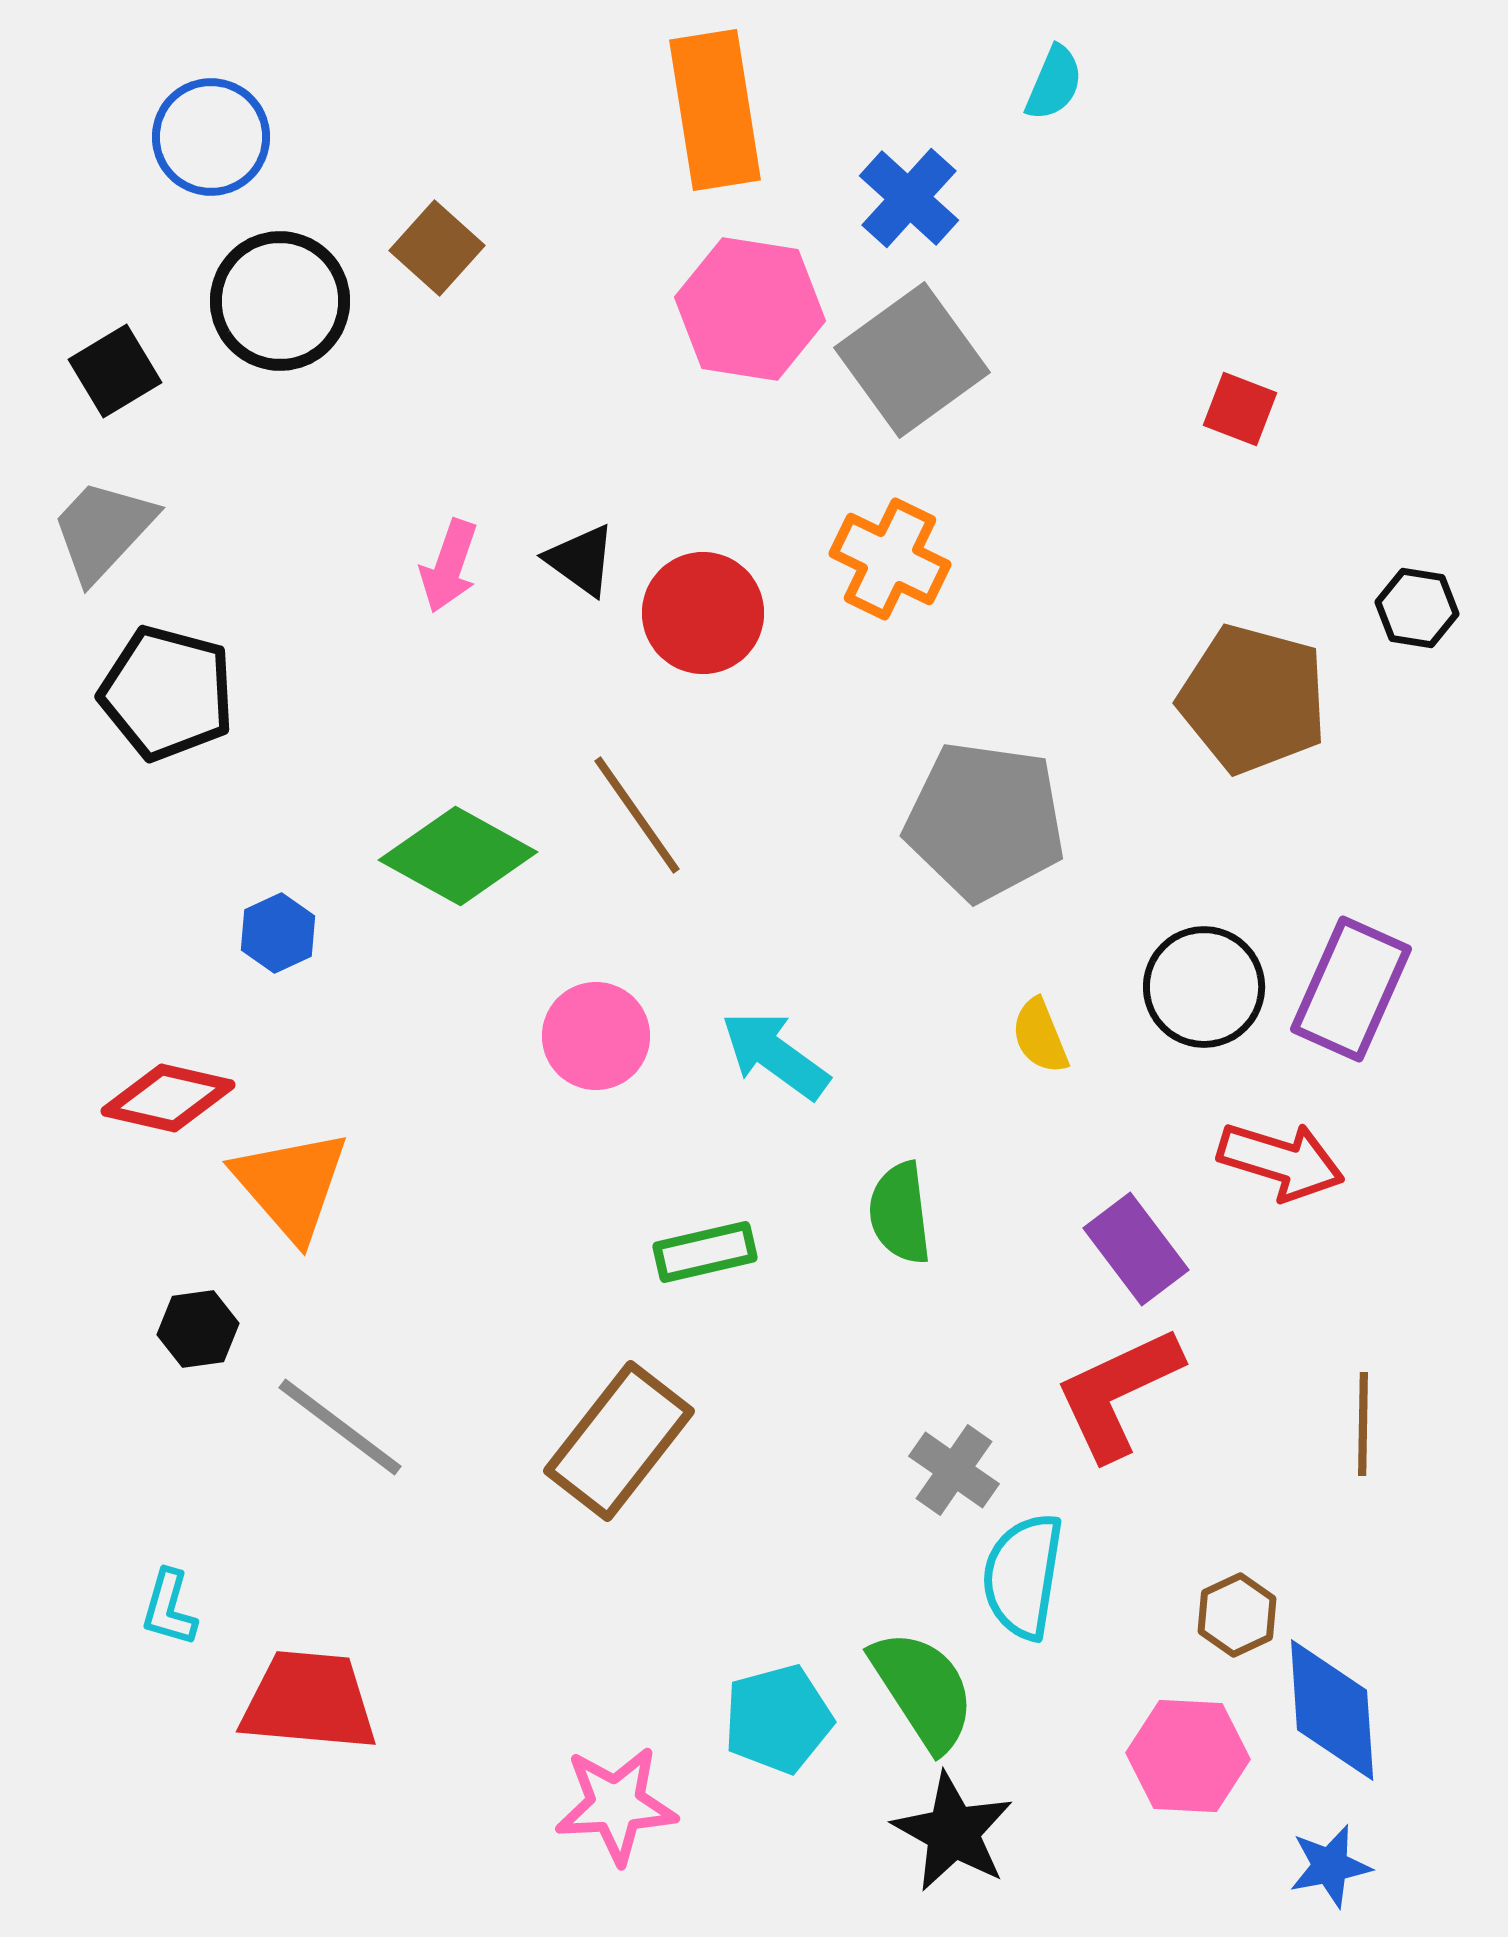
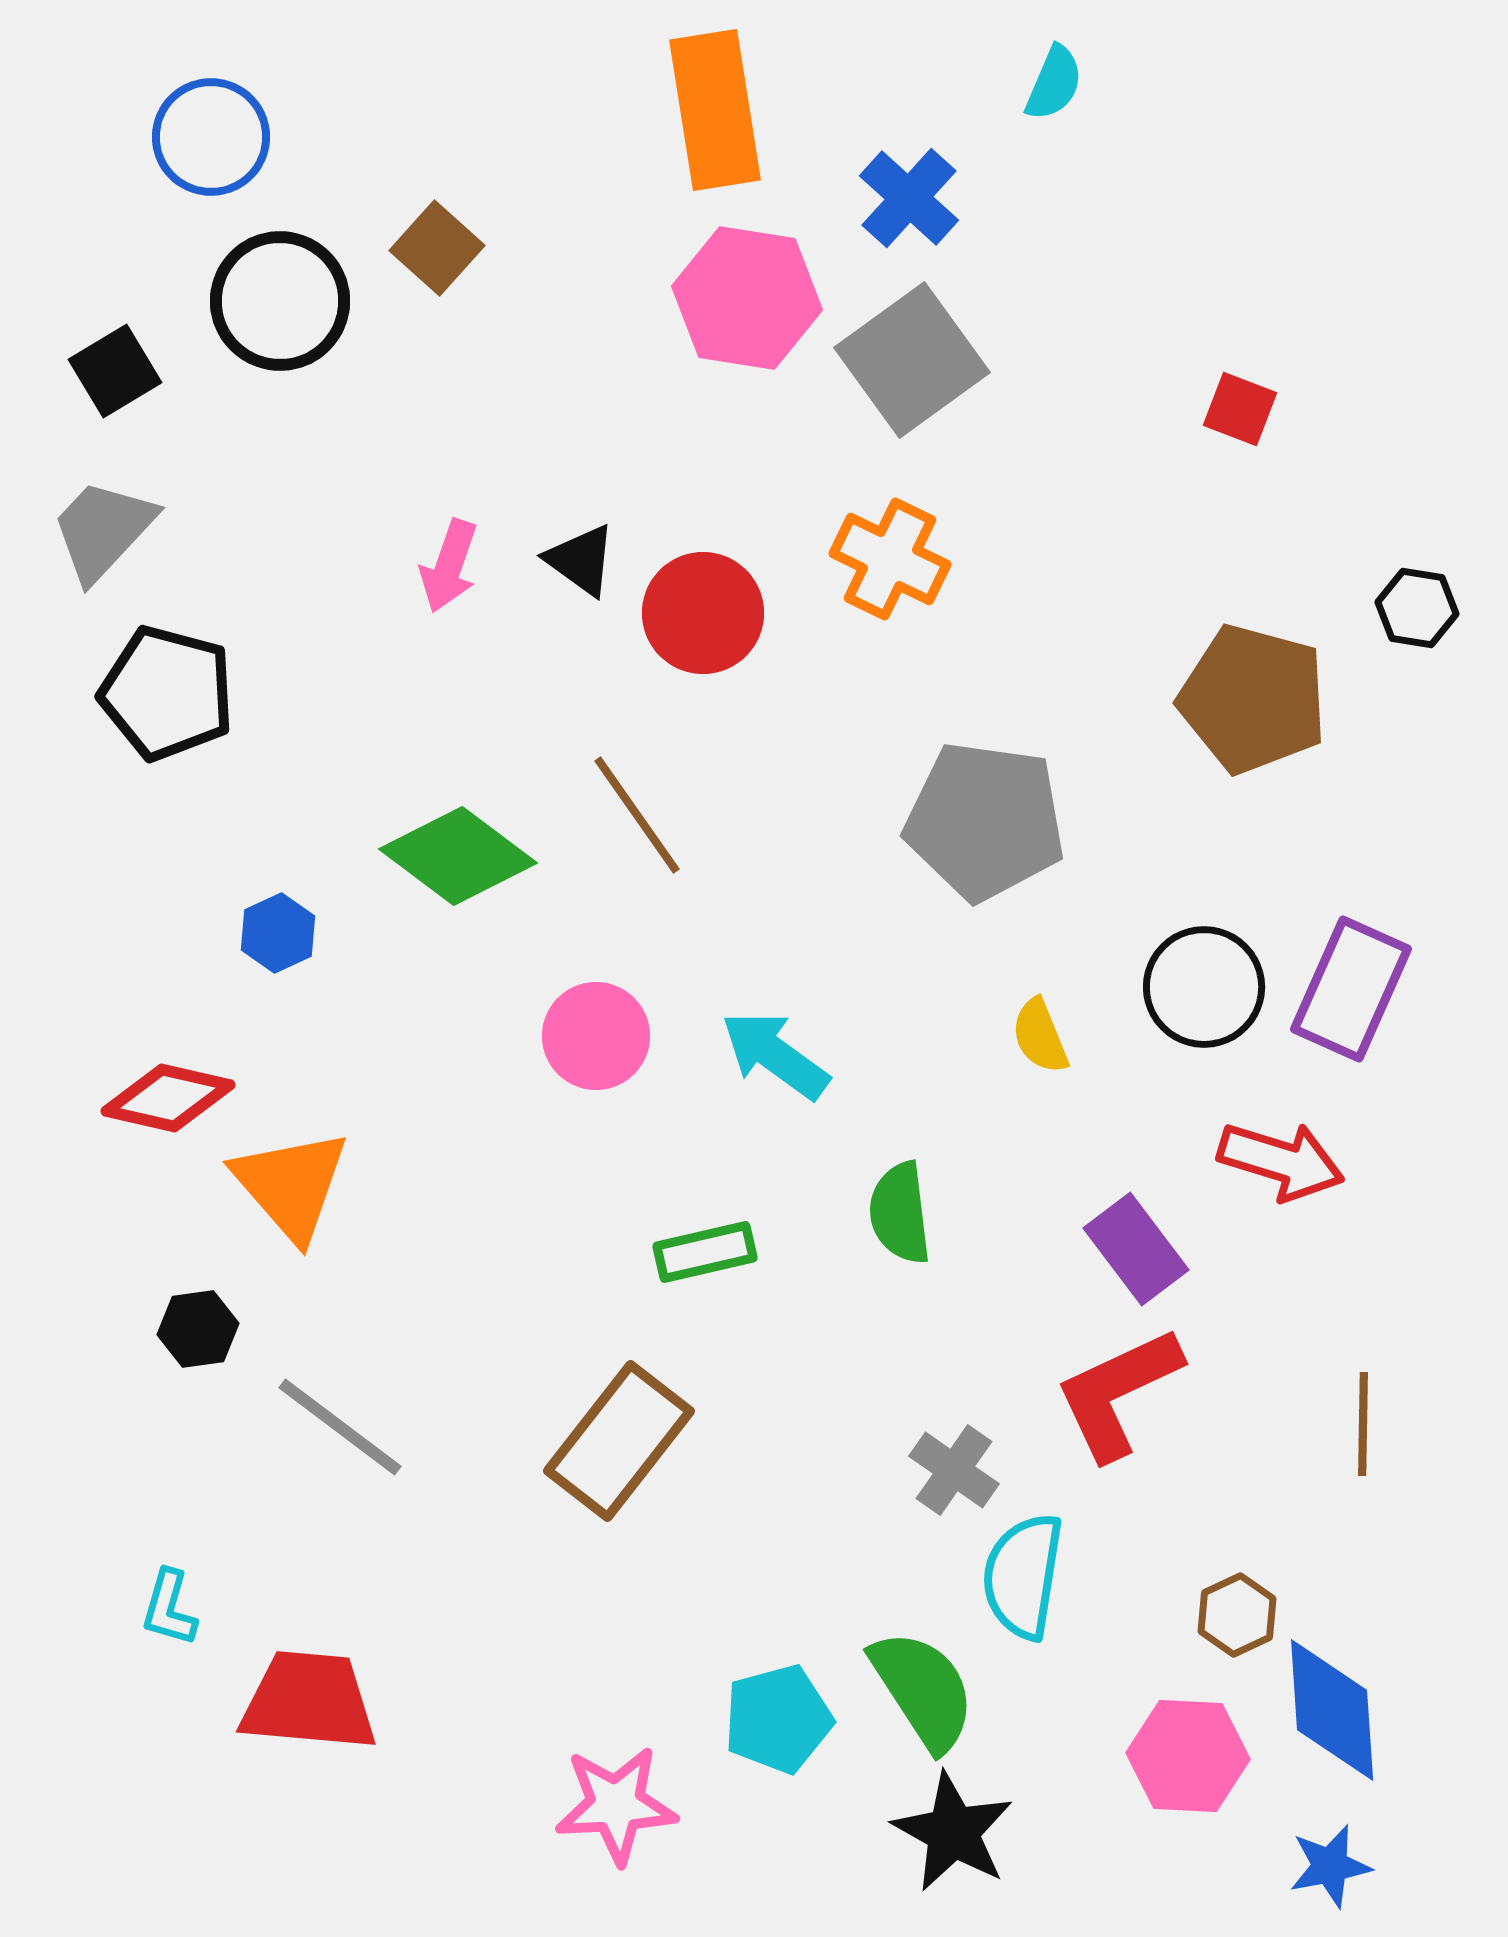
pink hexagon at (750, 309): moved 3 px left, 11 px up
green diamond at (458, 856): rotated 8 degrees clockwise
